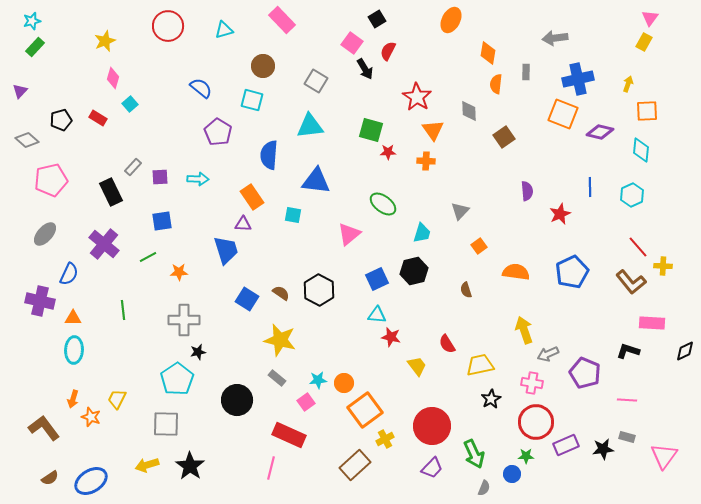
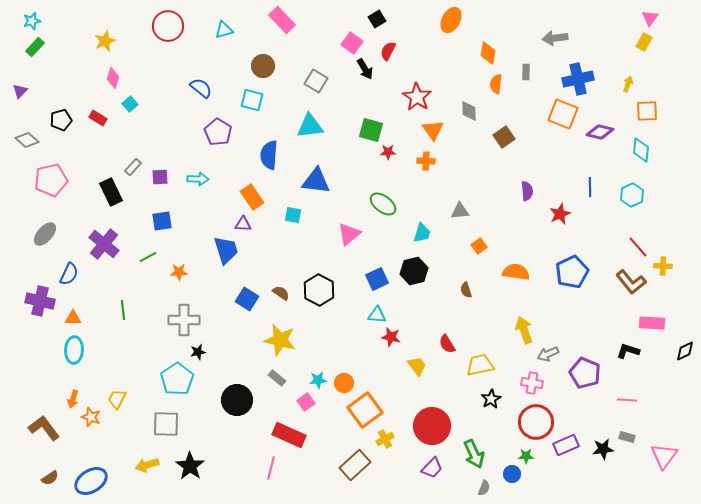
gray triangle at (460, 211): rotated 42 degrees clockwise
